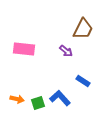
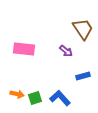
brown trapezoid: rotated 60 degrees counterclockwise
blue rectangle: moved 5 px up; rotated 48 degrees counterclockwise
orange arrow: moved 5 px up
green square: moved 3 px left, 5 px up
